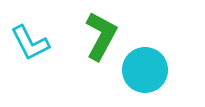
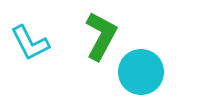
cyan circle: moved 4 px left, 2 px down
